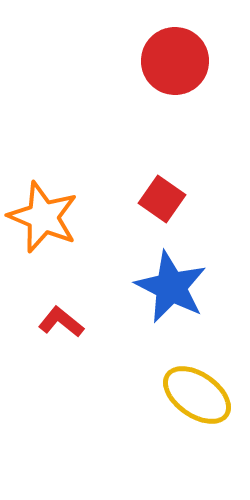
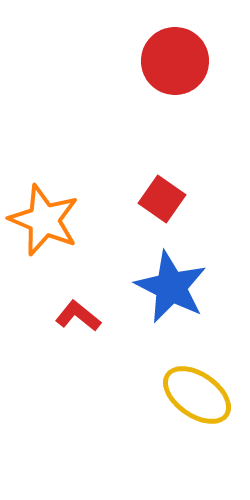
orange star: moved 1 px right, 3 px down
red L-shape: moved 17 px right, 6 px up
